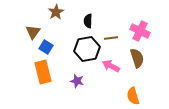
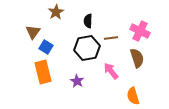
black hexagon: moved 1 px up
pink arrow: moved 5 px down; rotated 24 degrees clockwise
purple star: rotated 16 degrees clockwise
